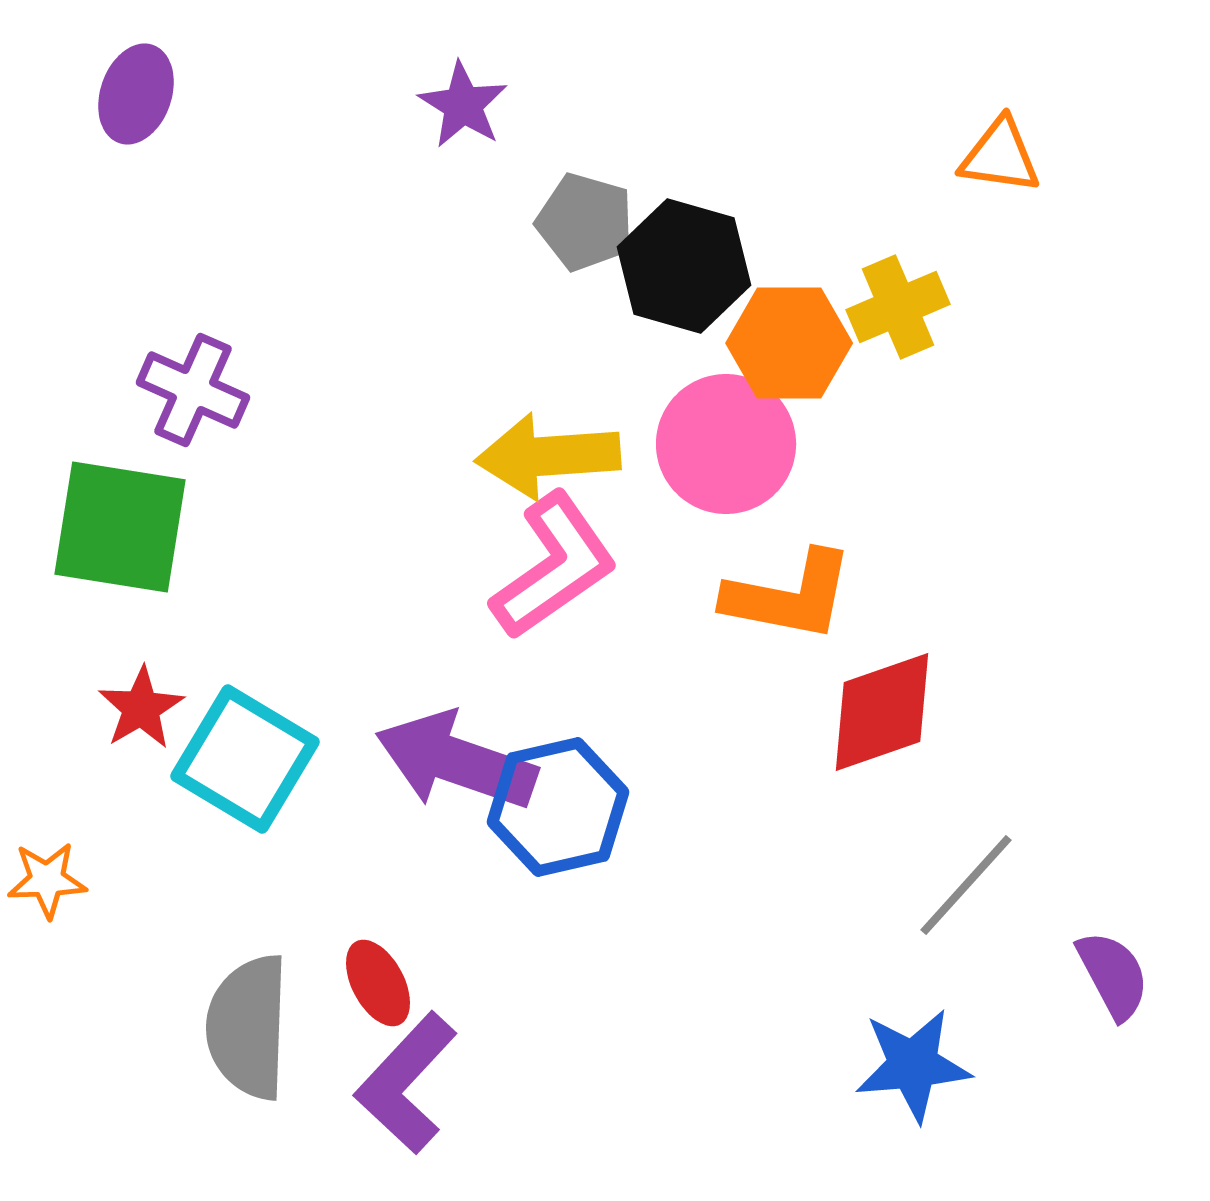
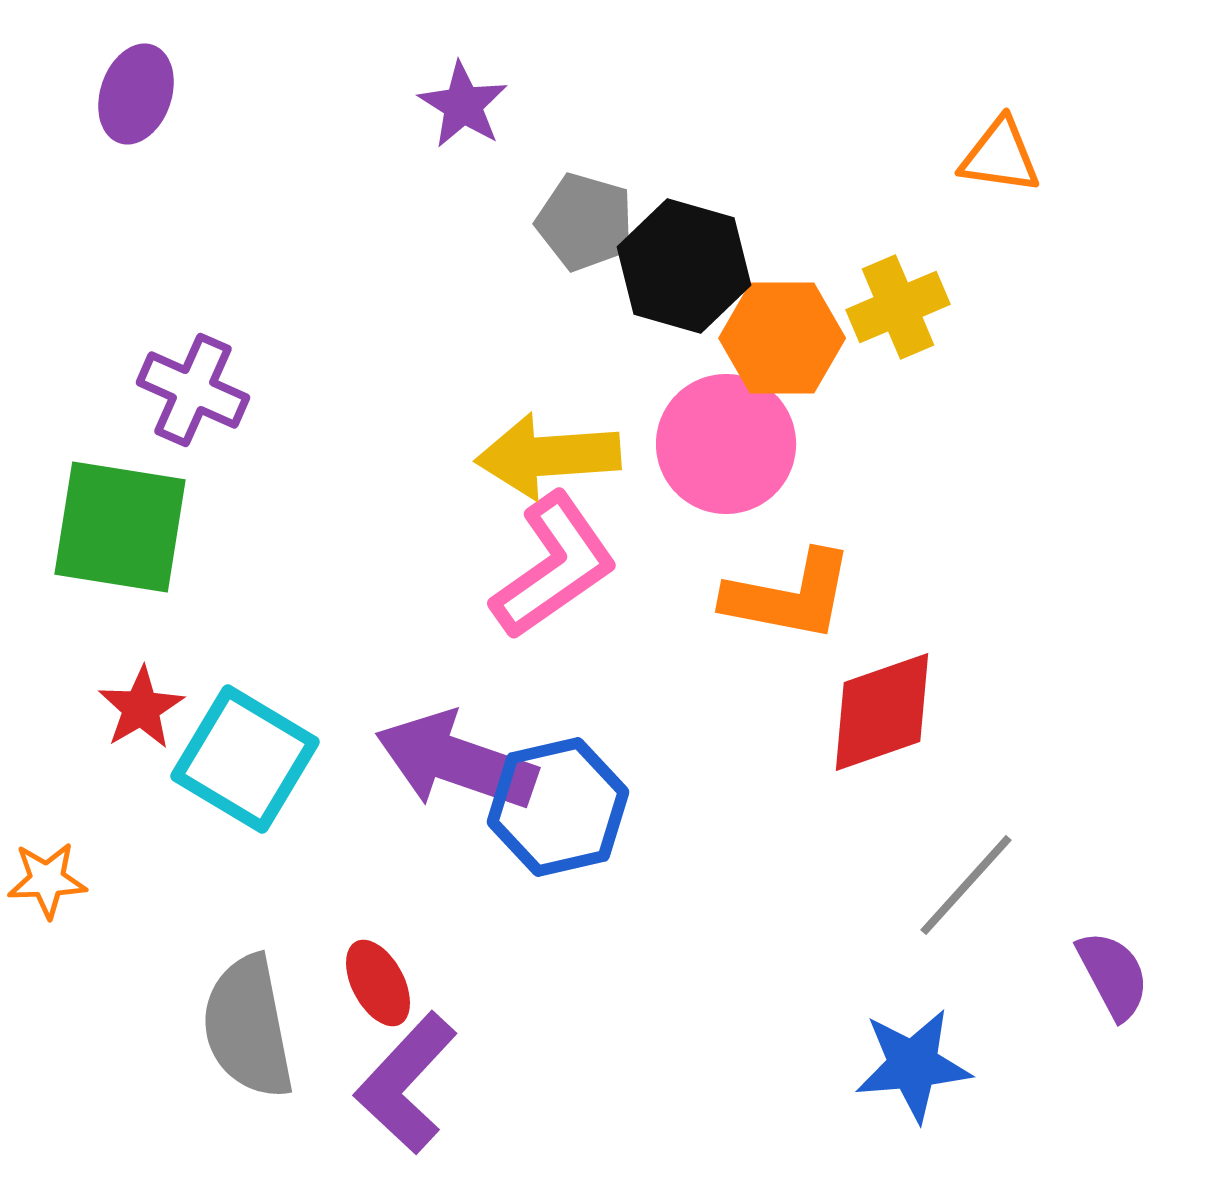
orange hexagon: moved 7 px left, 5 px up
gray semicircle: rotated 13 degrees counterclockwise
